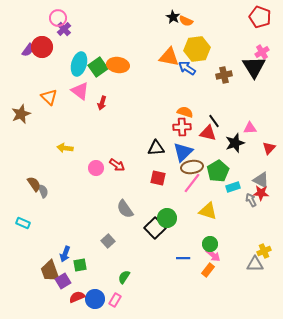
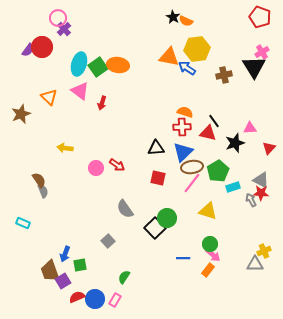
brown semicircle at (34, 184): moved 5 px right, 4 px up
